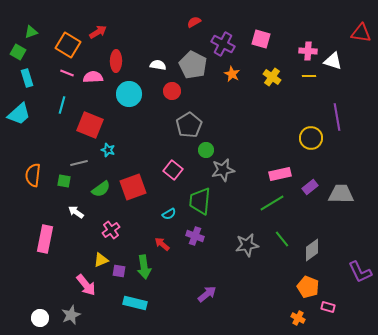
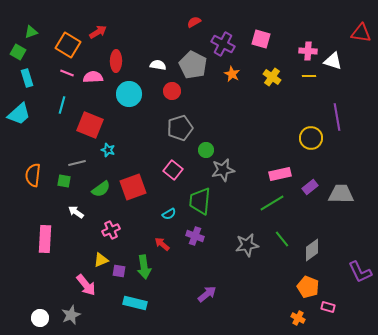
gray pentagon at (189, 125): moved 9 px left, 3 px down; rotated 15 degrees clockwise
gray line at (79, 163): moved 2 px left
pink cross at (111, 230): rotated 12 degrees clockwise
pink rectangle at (45, 239): rotated 8 degrees counterclockwise
